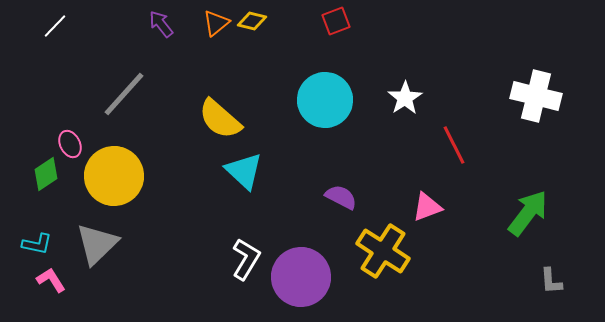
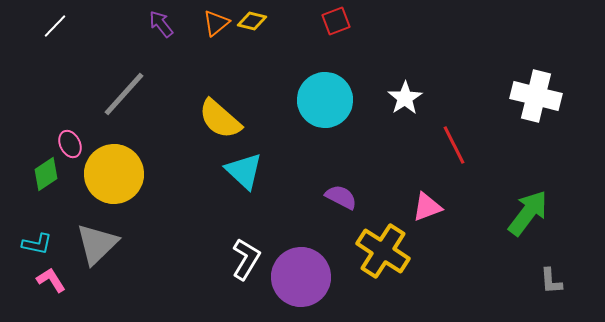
yellow circle: moved 2 px up
